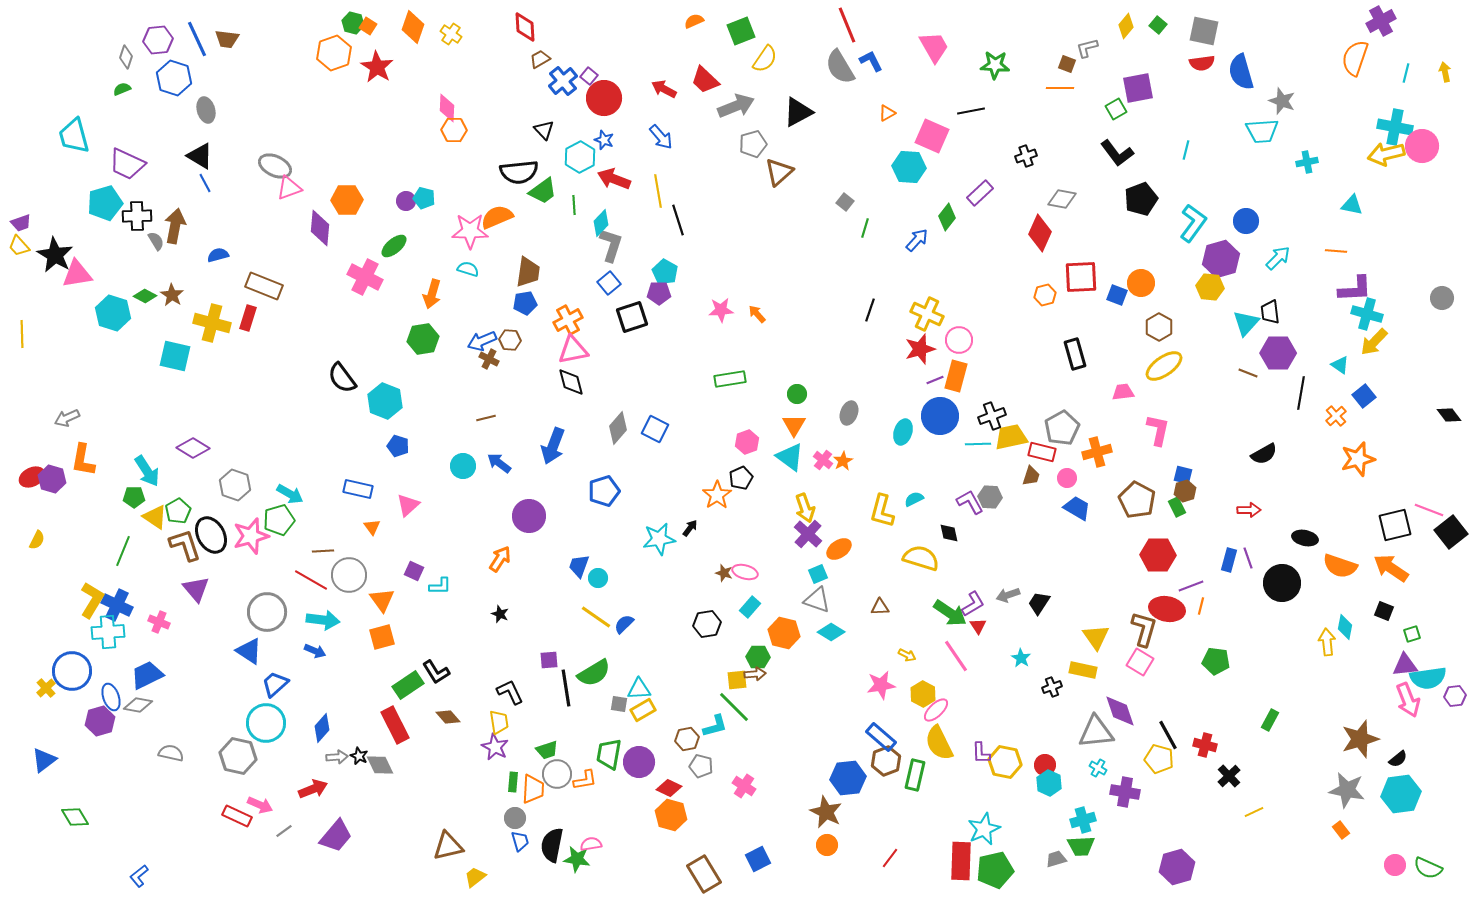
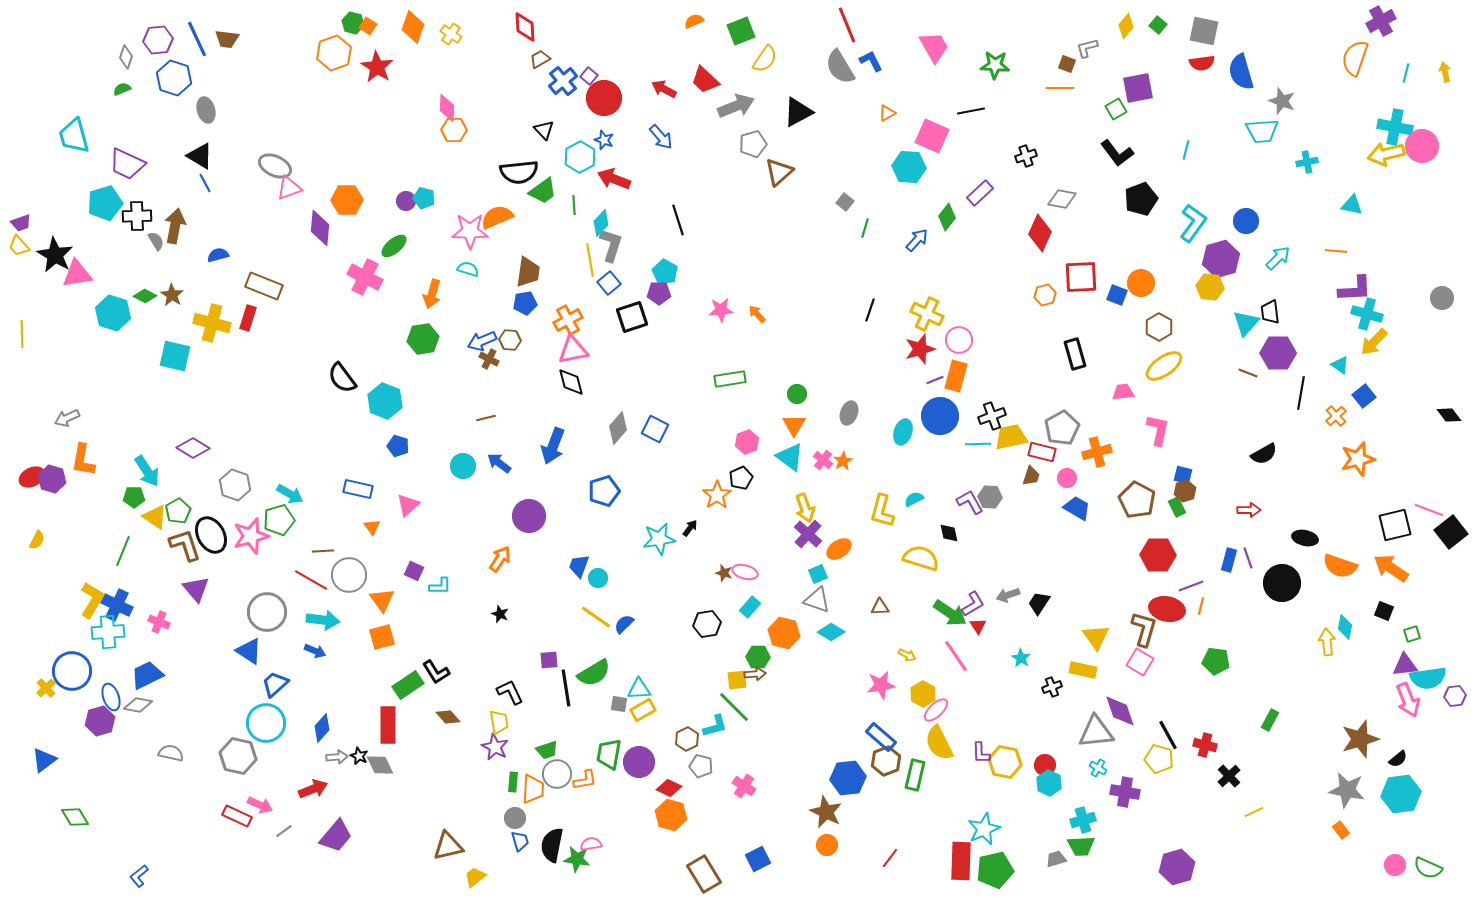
yellow line at (658, 191): moved 68 px left, 69 px down
red rectangle at (395, 725): moved 7 px left; rotated 27 degrees clockwise
brown hexagon at (687, 739): rotated 15 degrees counterclockwise
